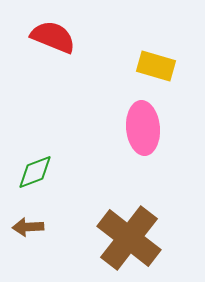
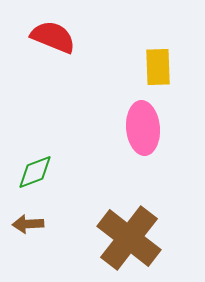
yellow rectangle: moved 2 px right, 1 px down; rotated 72 degrees clockwise
brown arrow: moved 3 px up
